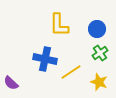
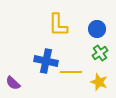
yellow L-shape: moved 1 px left
blue cross: moved 1 px right, 2 px down
yellow line: rotated 35 degrees clockwise
purple semicircle: moved 2 px right
